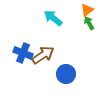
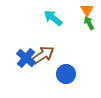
orange triangle: rotated 24 degrees counterclockwise
blue cross: moved 3 px right, 5 px down; rotated 18 degrees clockwise
